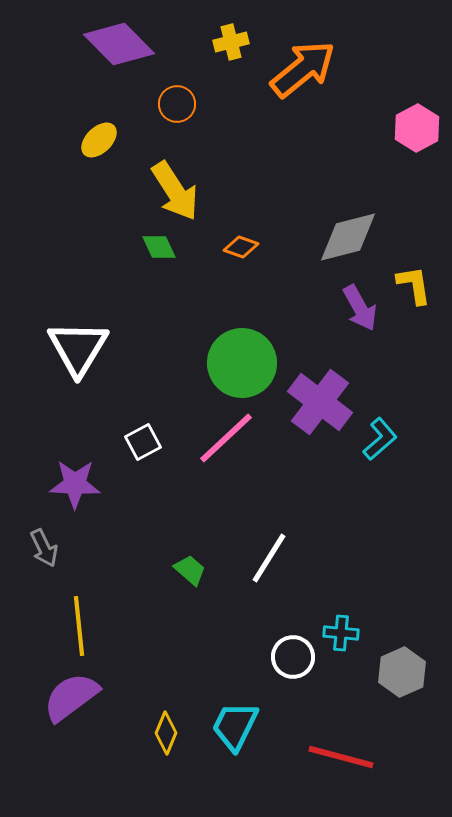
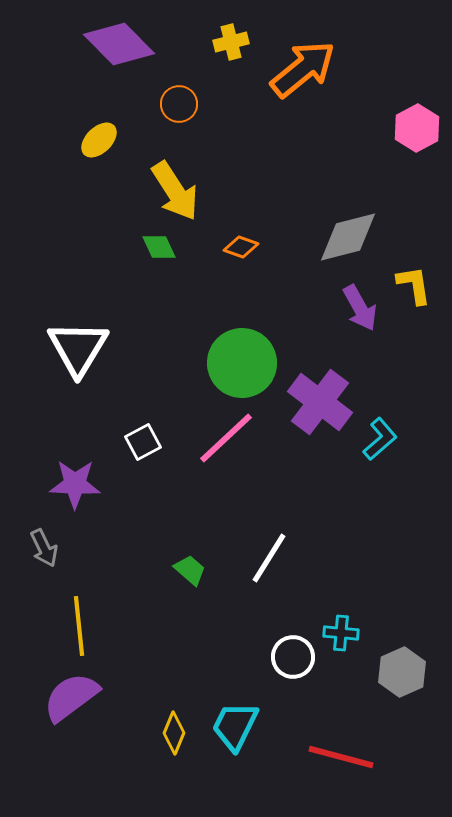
orange circle: moved 2 px right
yellow diamond: moved 8 px right
